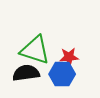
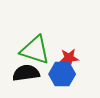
red star: moved 1 px down
